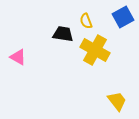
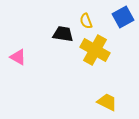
yellow trapezoid: moved 10 px left, 1 px down; rotated 25 degrees counterclockwise
